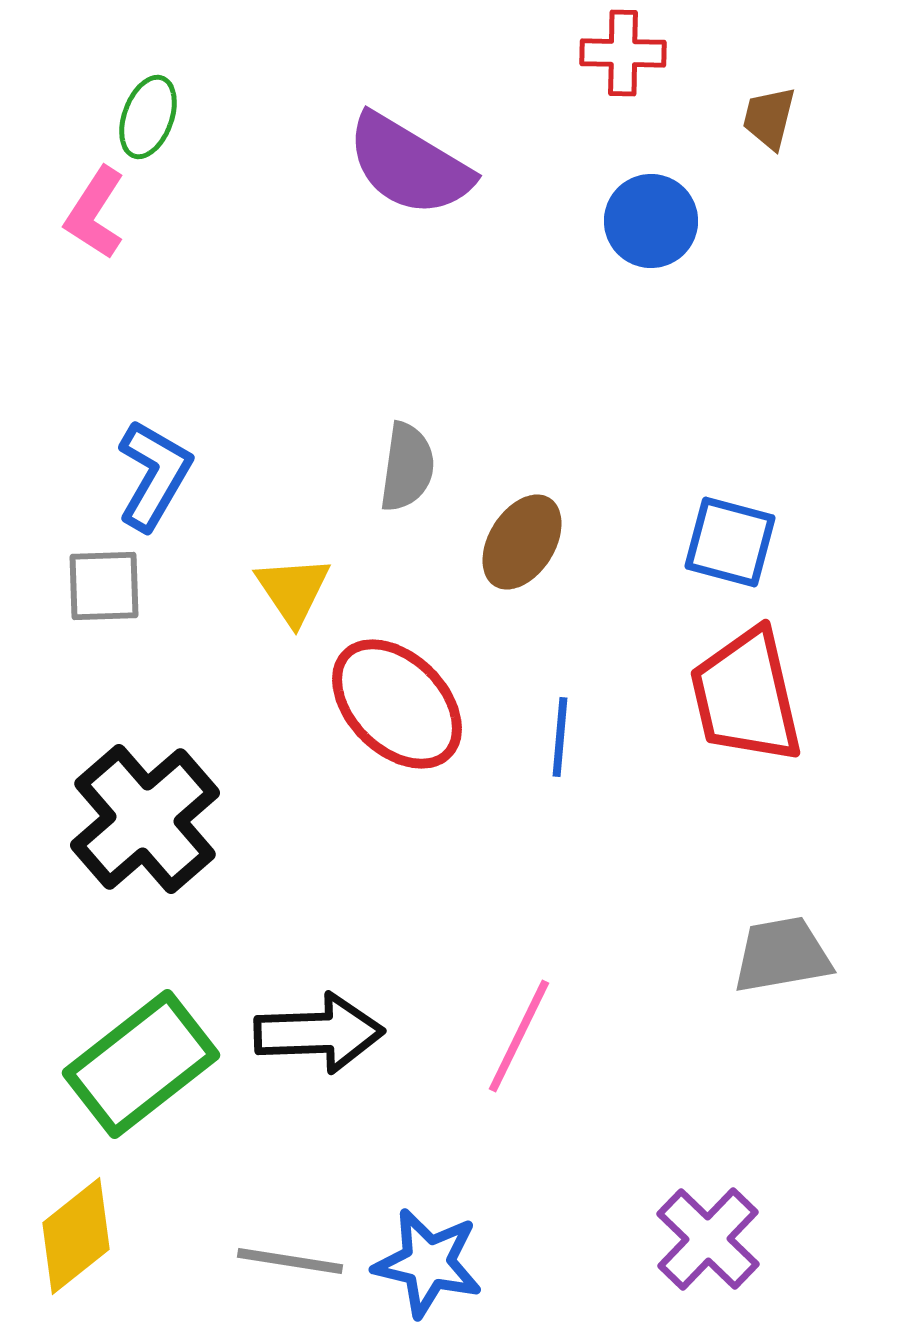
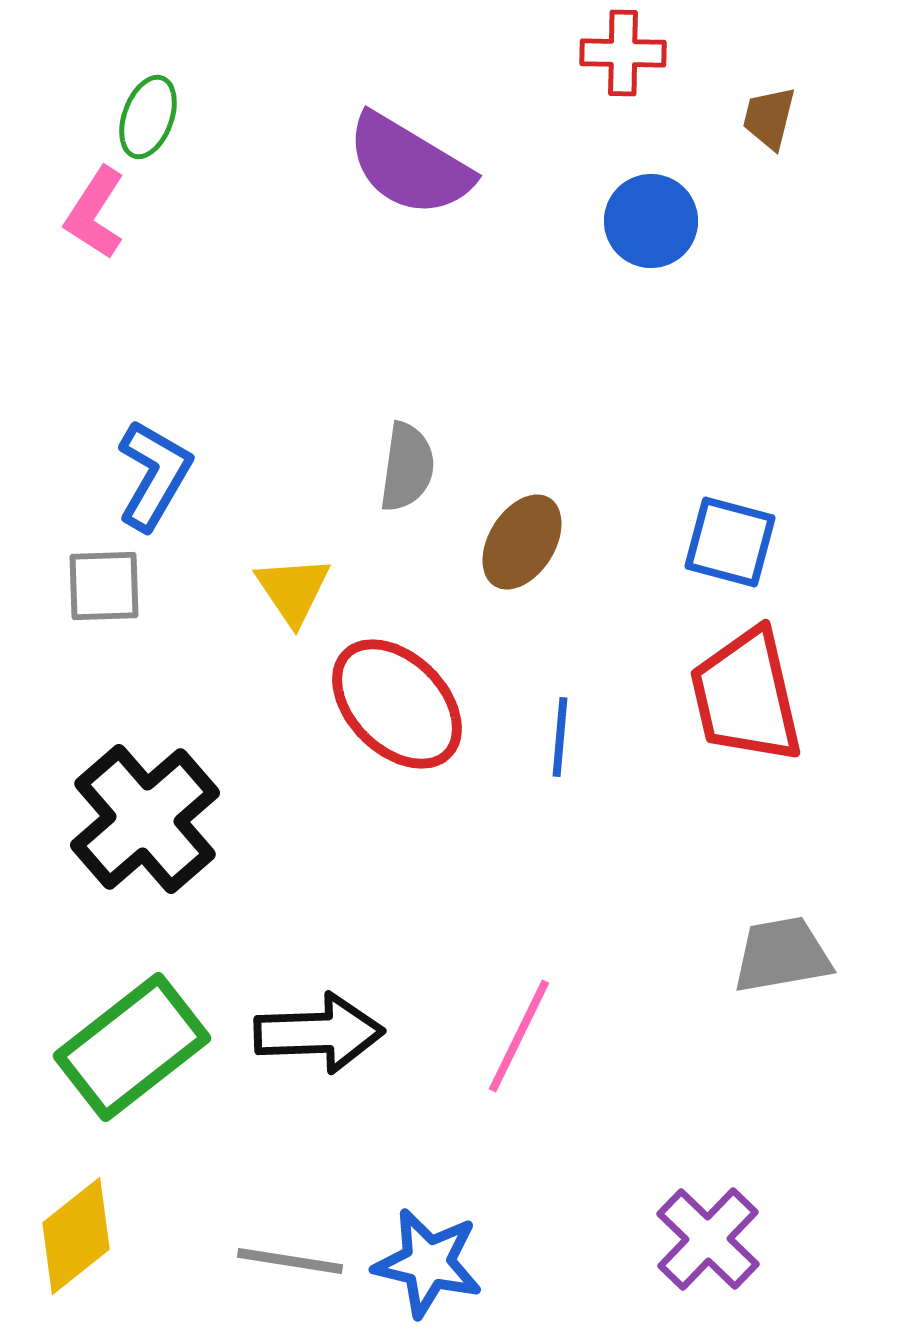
green rectangle: moved 9 px left, 17 px up
